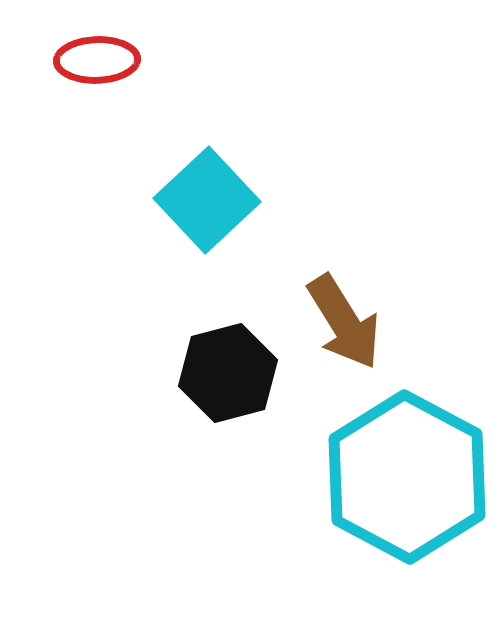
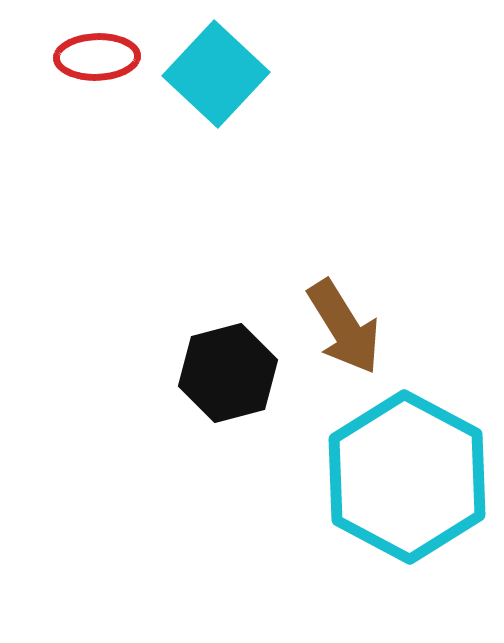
red ellipse: moved 3 px up
cyan square: moved 9 px right, 126 px up; rotated 4 degrees counterclockwise
brown arrow: moved 5 px down
